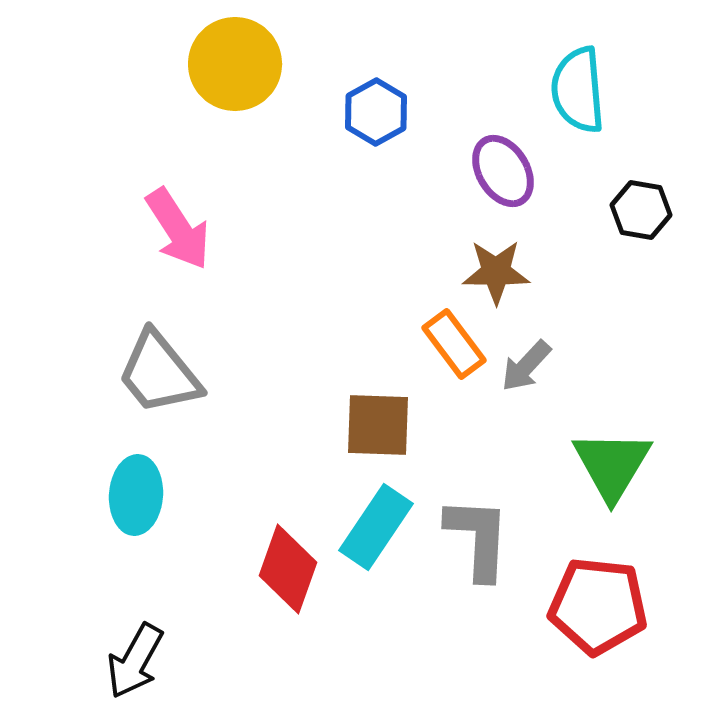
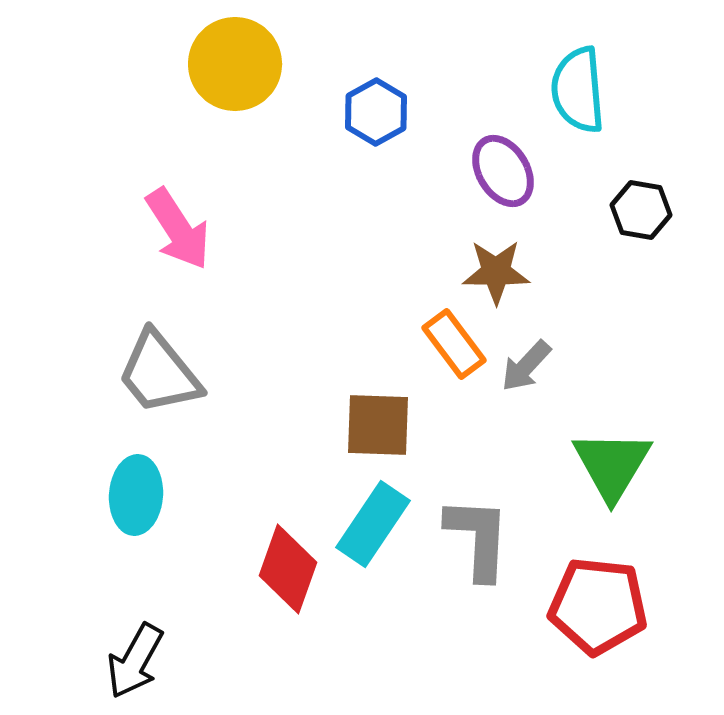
cyan rectangle: moved 3 px left, 3 px up
